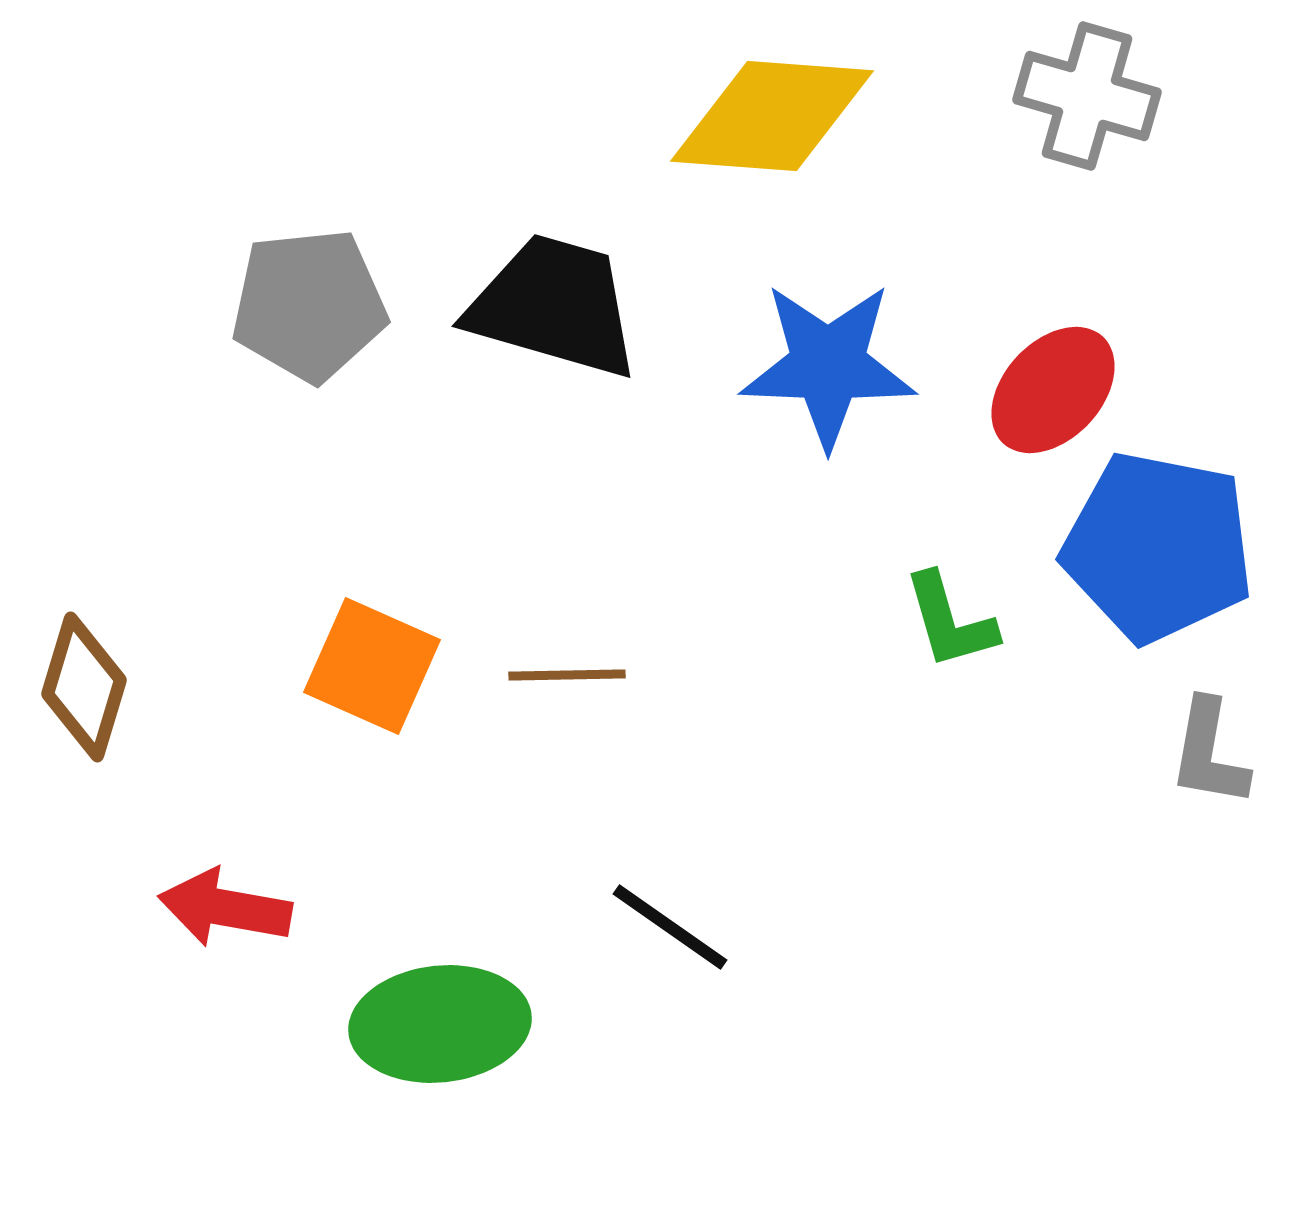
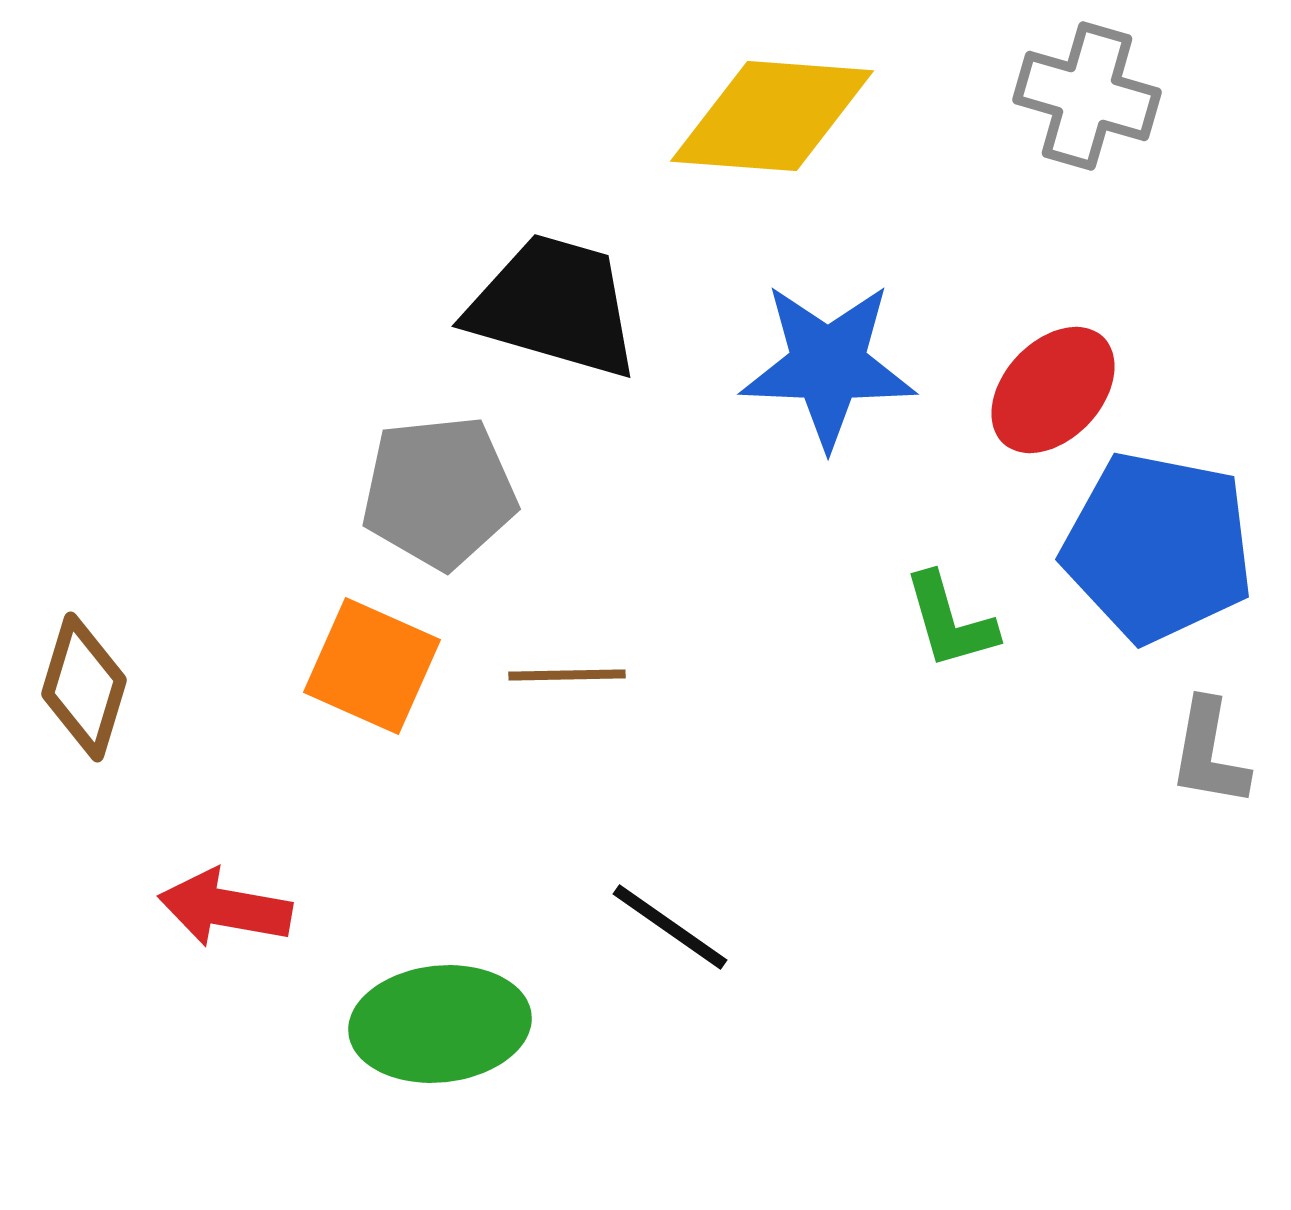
gray pentagon: moved 130 px right, 187 px down
